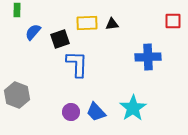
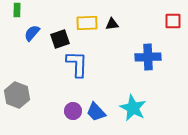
blue semicircle: moved 1 px left, 1 px down
cyan star: rotated 12 degrees counterclockwise
purple circle: moved 2 px right, 1 px up
